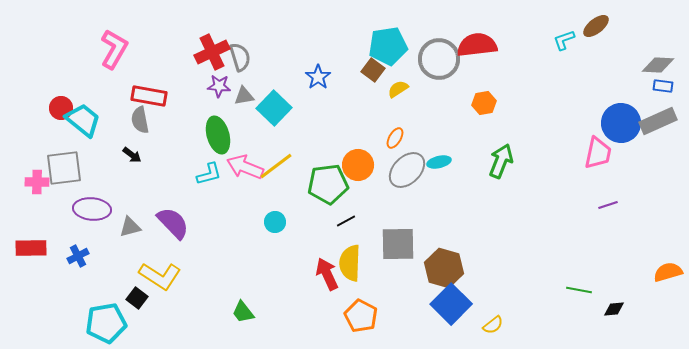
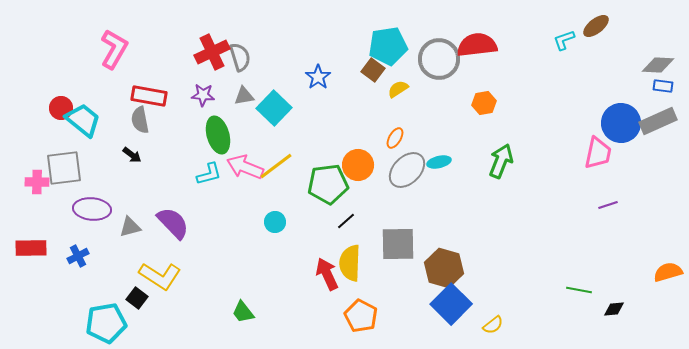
purple star at (219, 86): moved 16 px left, 9 px down
black line at (346, 221): rotated 12 degrees counterclockwise
